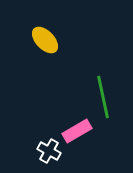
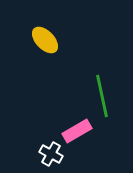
green line: moved 1 px left, 1 px up
white cross: moved 2 px right, 3 px down
